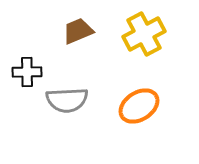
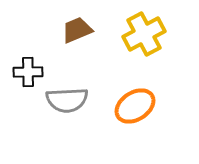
brown trapezoid: moved 1 px left, 1 px up
black cross: moved 1 px right
orange ellipse: moved 4 px left
